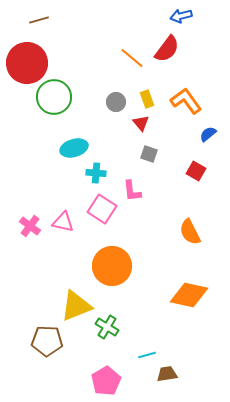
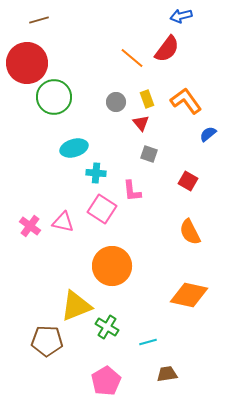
red square: moved 8 px left, 10 px down
cyan line: moved 1 px right, 13 px up
